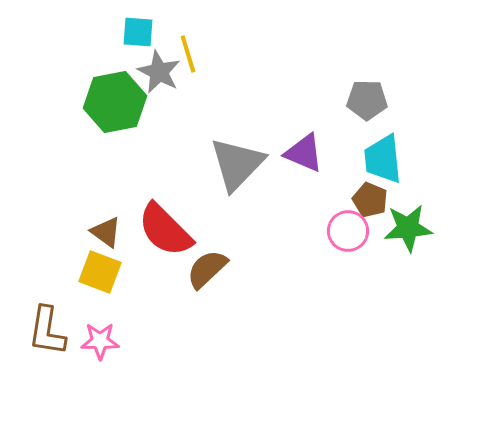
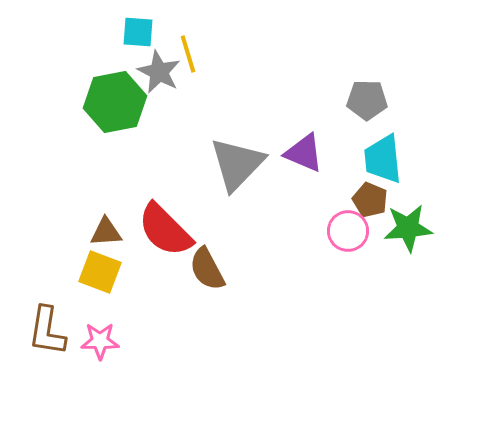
brown triangle: rotated 40 degrees counterclockwise
brown semicircle: rotated 75 degrees counterclockwise
